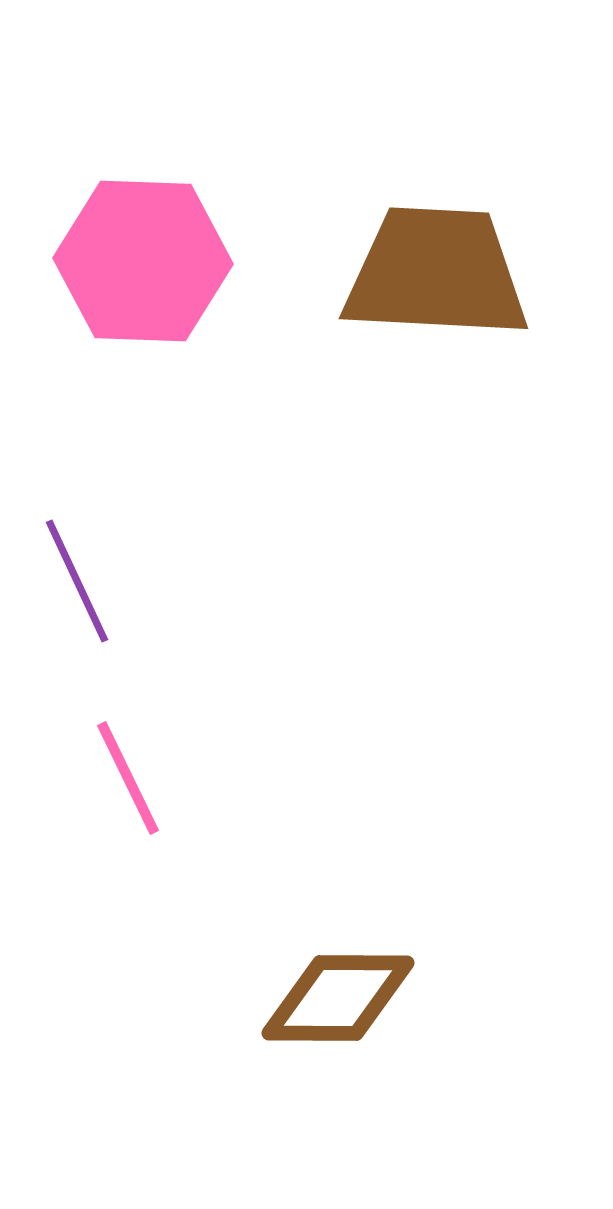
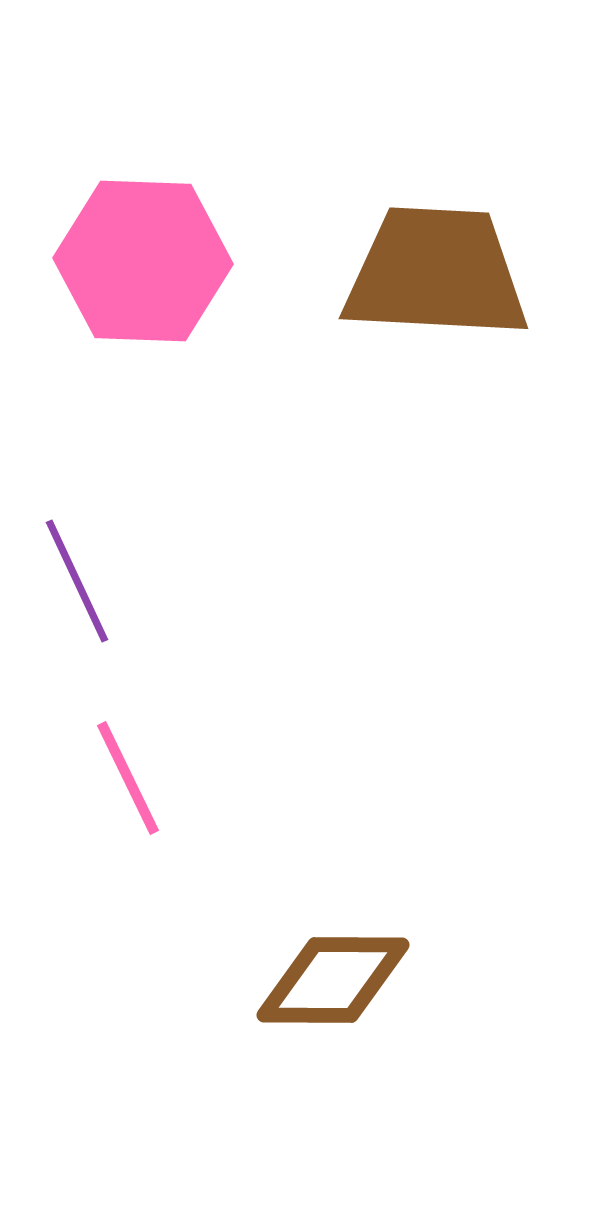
brown diamond: moved 5 px left, 18 px up
